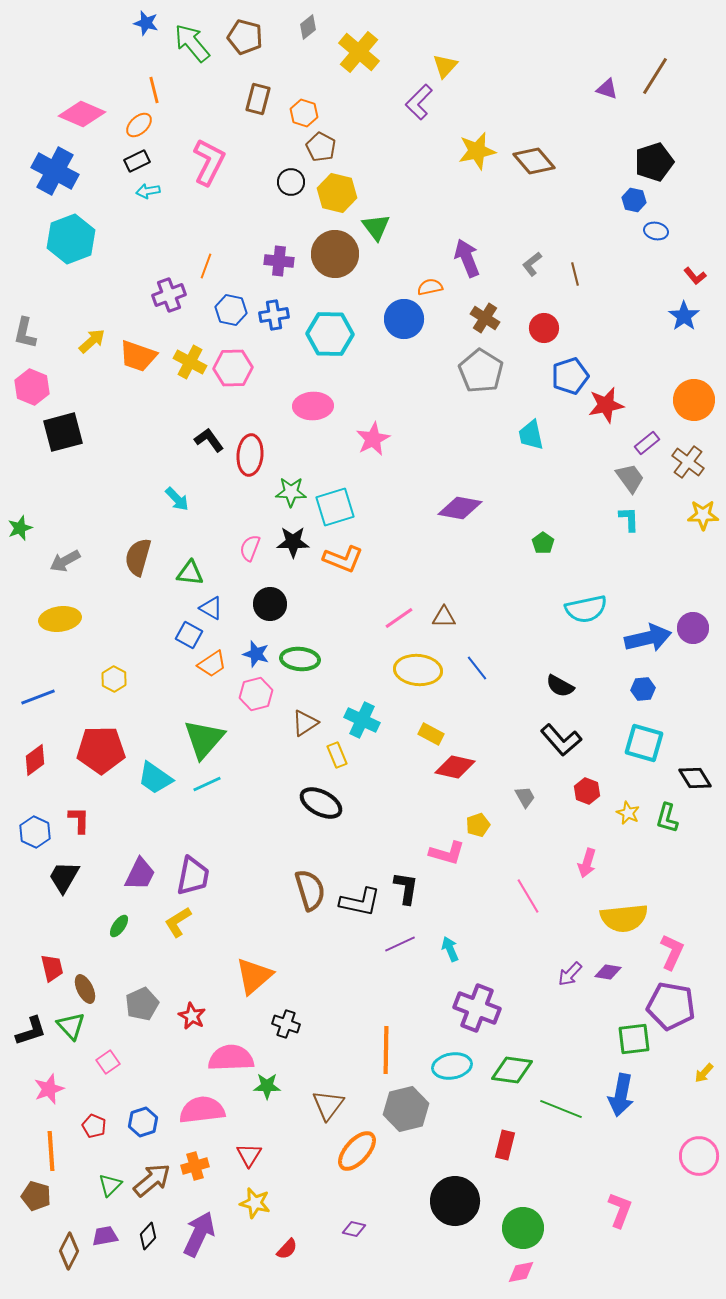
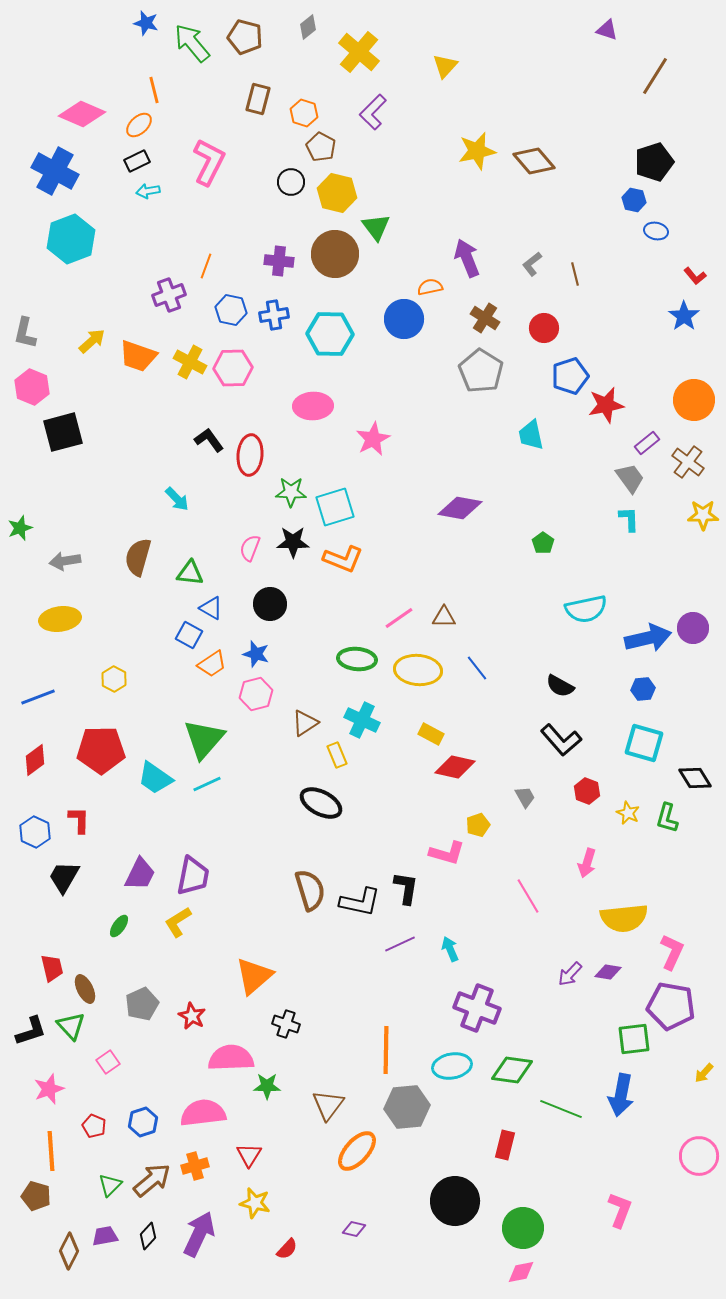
purple triangle at (607, 89): moved 59 px up
purple L-shape at (419, 102): moved 46 px left, 10 px down
gray arrow at (65, 561): rotated 20 degrees clockwise
green ellipse at (300, 659): moved 57 px right
gray hexagon at (406, 1109): moved 1 px right, 2 px up; rotated 9 degrees clockwise
pink semicircle at (202, 1110): moved 1 px right, 3 px down
